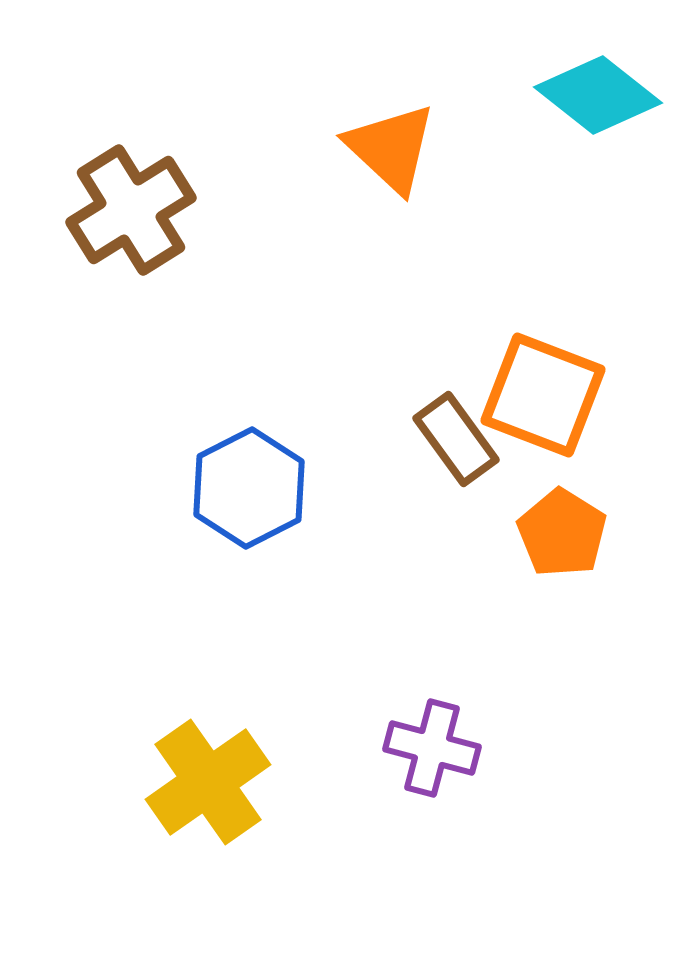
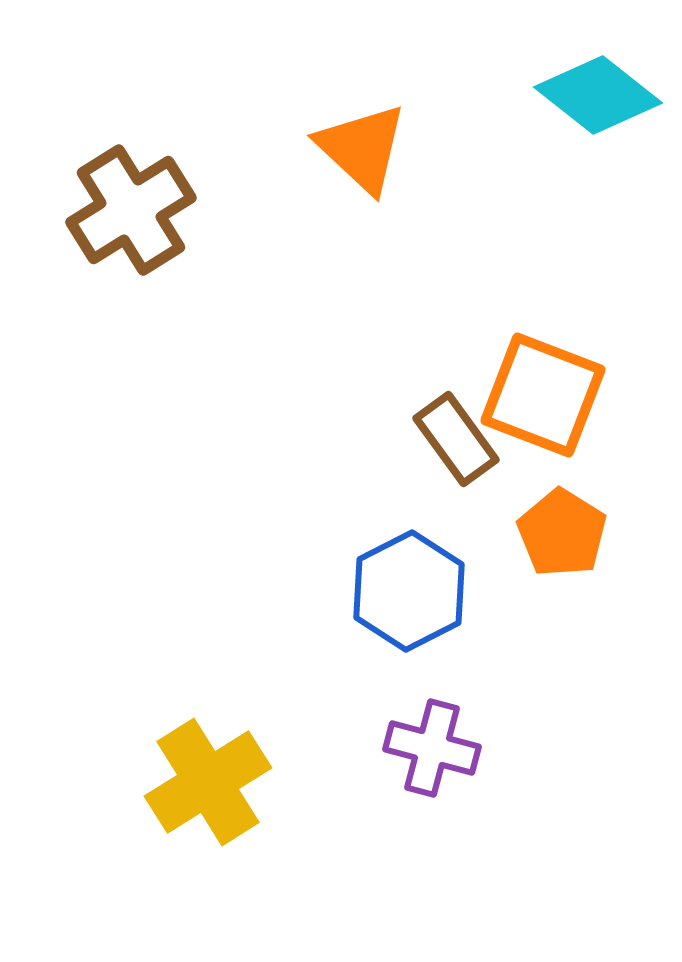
orange triangle: moved 29 px left
blue hexagon: moved 160 px right, 103 px down
yellow cross: rotated 3 degrees clockwise
